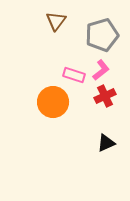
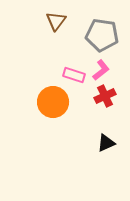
gray pentagon: rotated 24 degrees clockwise
